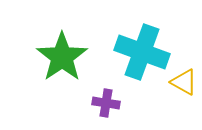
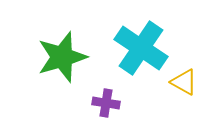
cyan cross: moved 1 px left, 4 px up; rotated 14 degrees clockwise
green star: rotated 18 degrees clockwise
